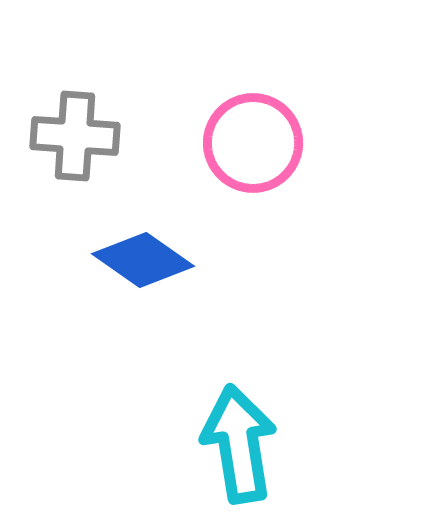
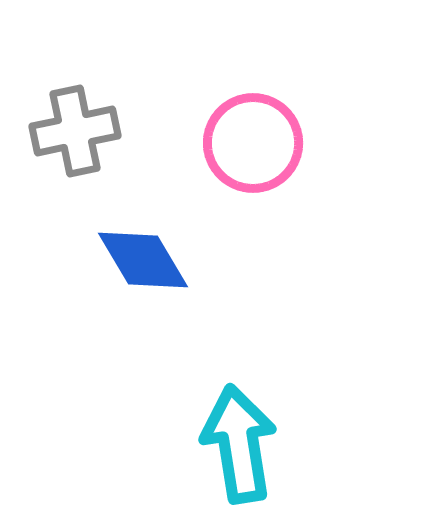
gray cross: moved 5 px up; rotated 16 degrees counterclockwise
blue diamond: rotated 24 degrees clockwise
